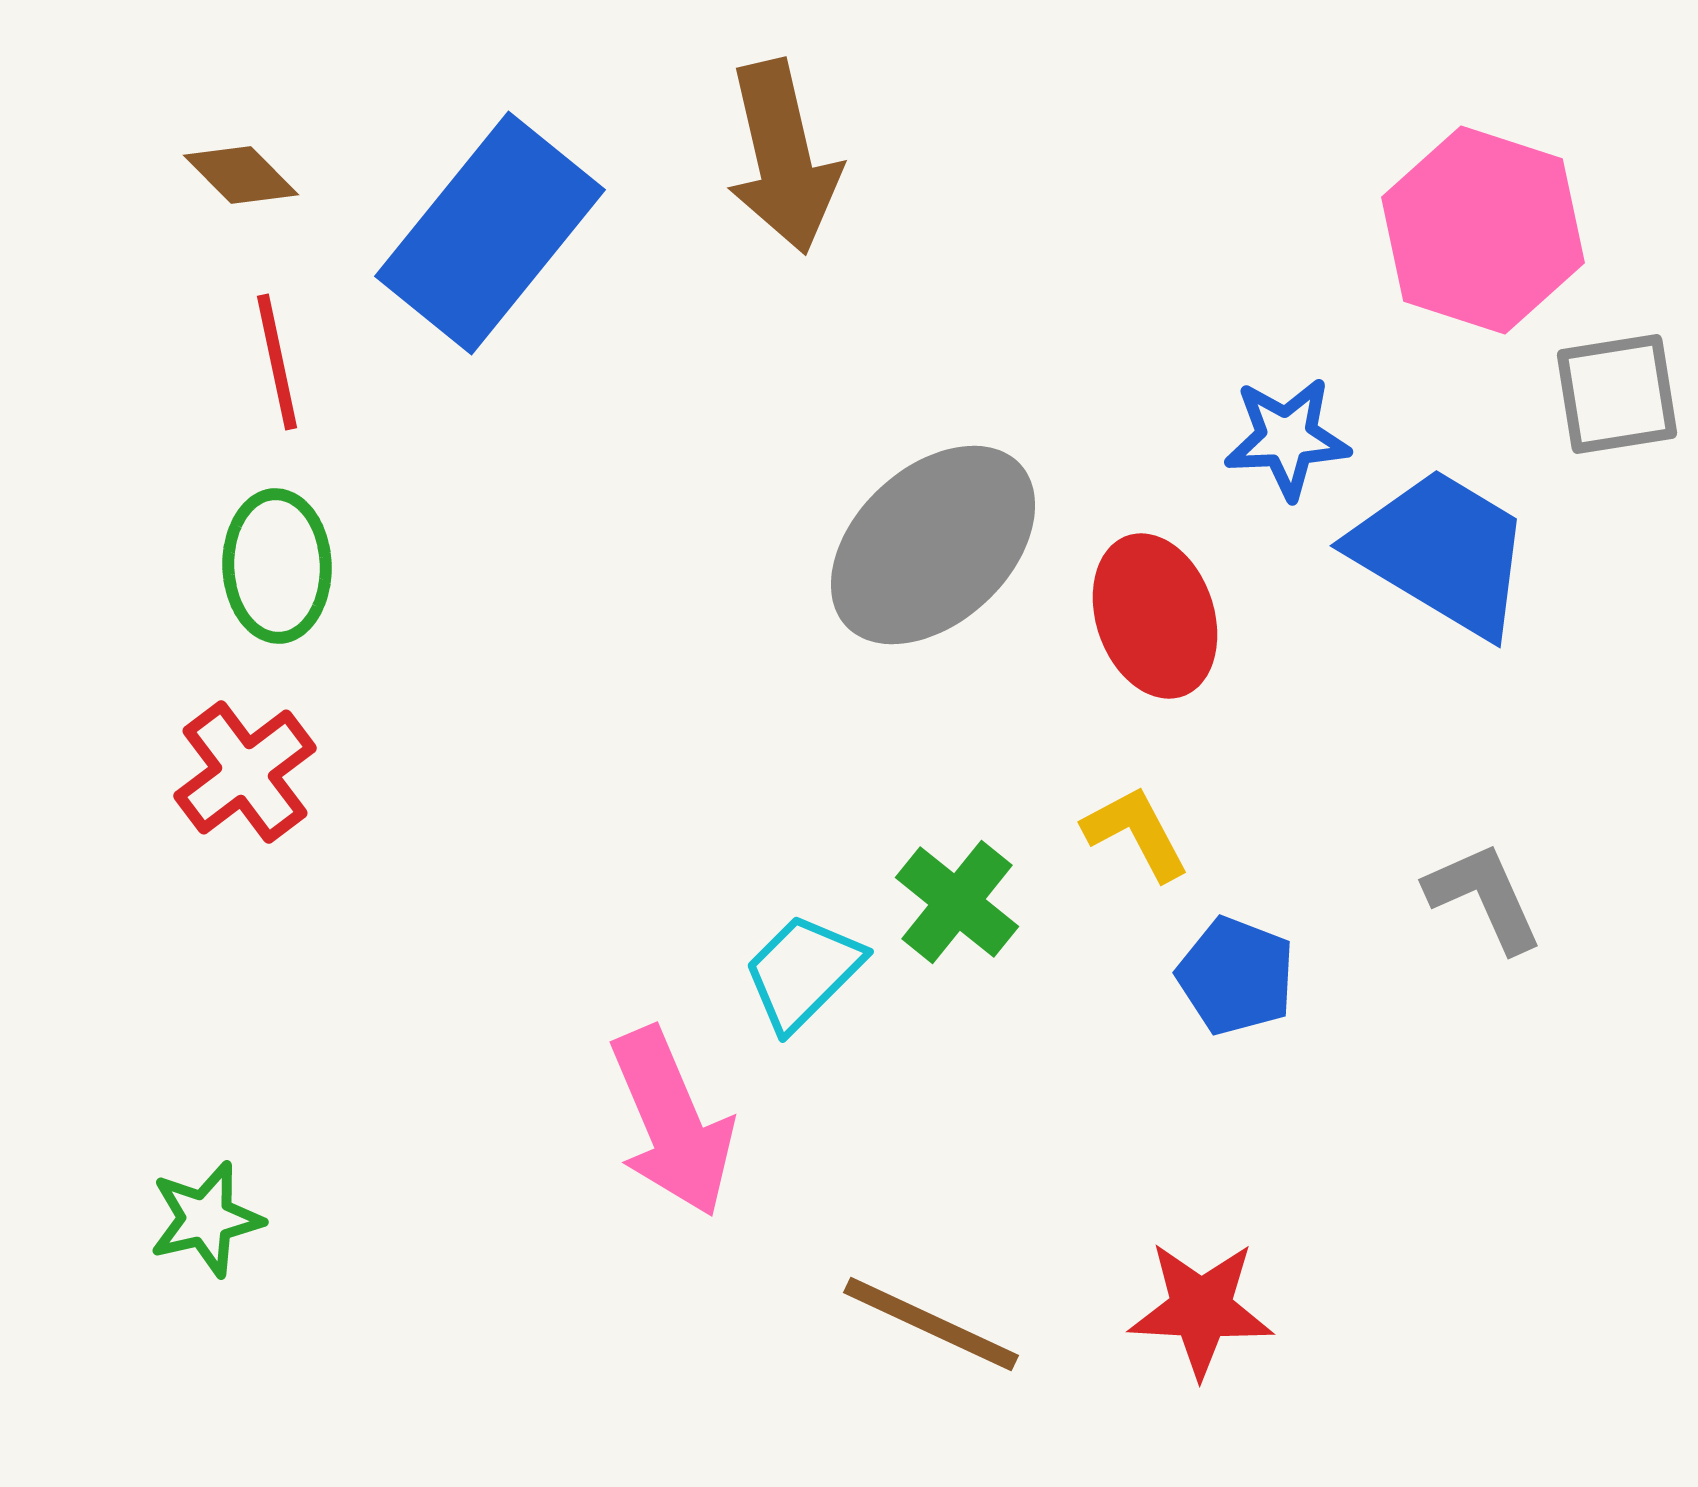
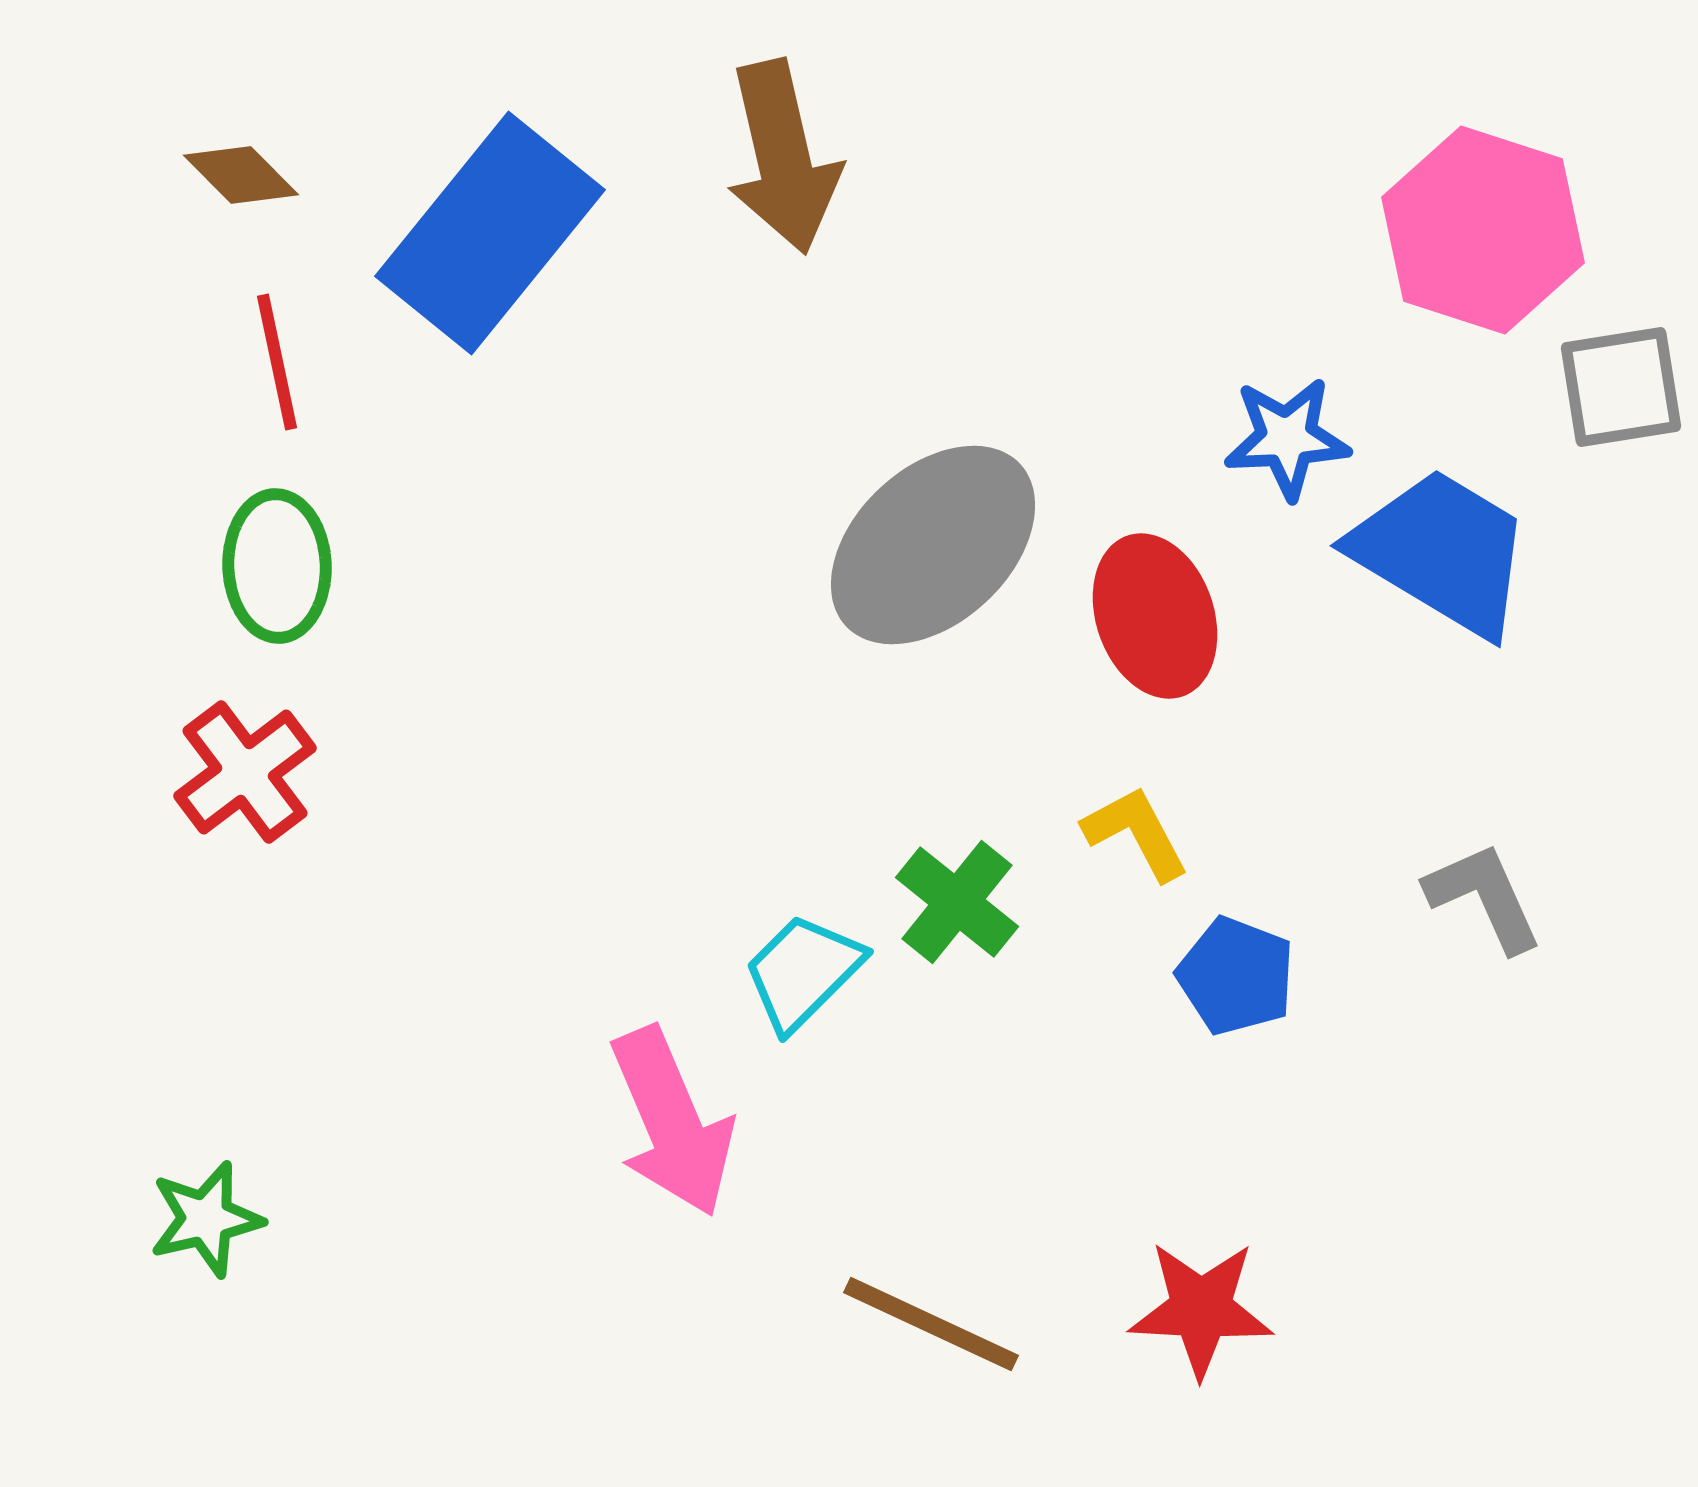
gray square: moved 4 px right, 7 px up
